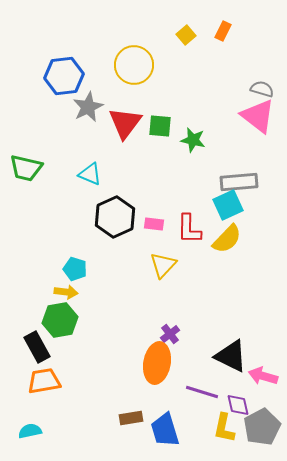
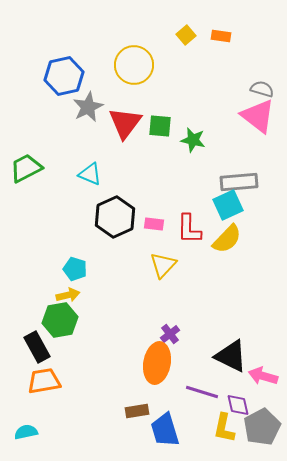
orange rectangle: moved 2 px left, 5 px down; rotated 72 degrees clockwise
blue hexagon: rotated 6 degrees counterclockwise
green trapezoid: rotated 140 degrees clockwise
yellow arrow: moved 2 px right, 3 px down; rotated 20 degrees counterclockwise
brown rectangle: moved 6 px right, 7 px up
cyan semicircle: moved 4 px left, 1 px down
